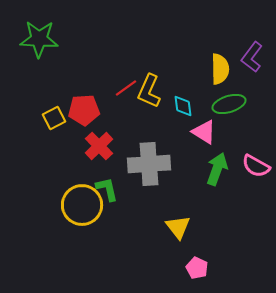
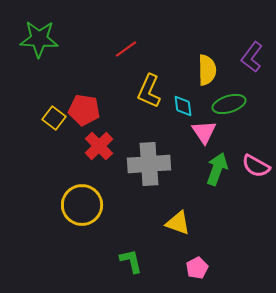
yellow semicircle: moved 13 px left, 1 px down
red line: moved 39 px up
red pentagon: rotated 12 degrees clockwise
yellow square: rotated 25 degrees counterclockwise
pink triangle: rotated 24 degrees clockwise
green L-shape: moved 24 px right, 72 px down
yellow triangle: moved 4 px up; rotated 32 degrees counterclockwise
pink pentagon: rotated 20 degrees clockwise
